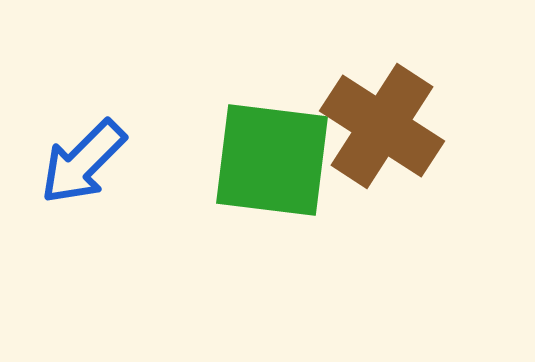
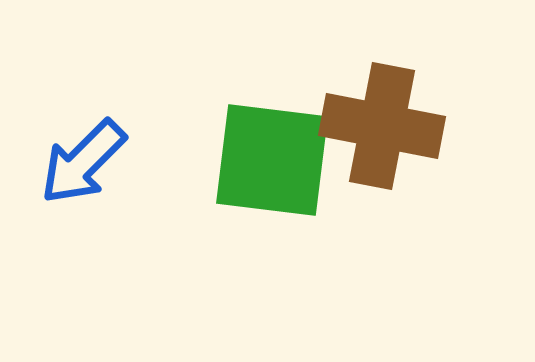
brown cross: rotated 22 degrees counterclockwise
